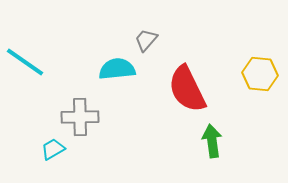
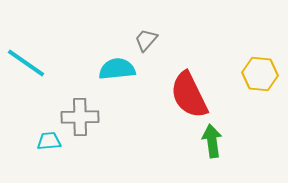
cyan line: moved 1 px right, 1 px down
red semicircle: moved 2 px right, 6 px down
cyan trapezoid: moved 4 px left, 8 px up; rotated 25 degrees clockwise
